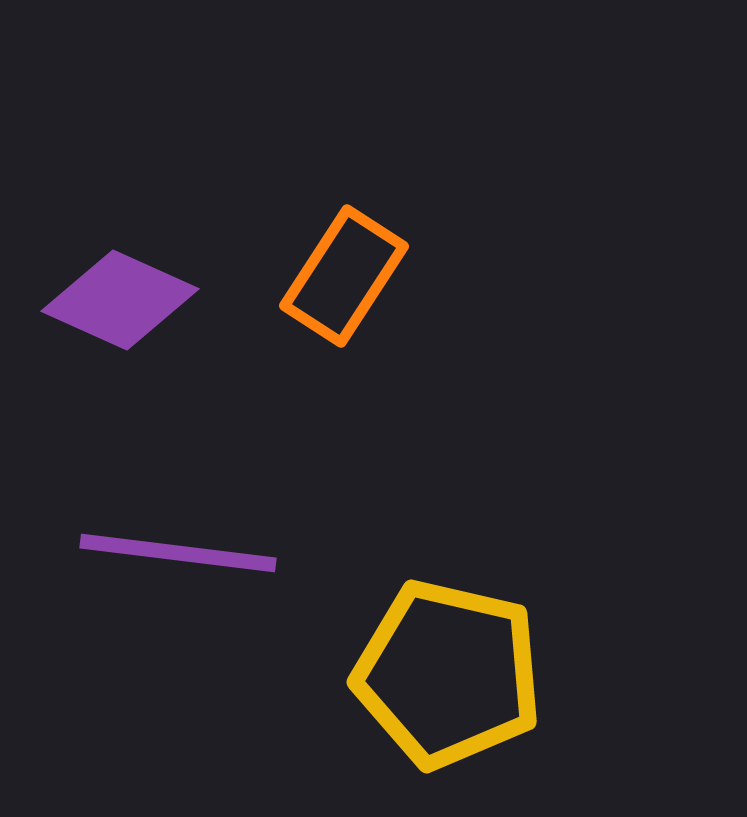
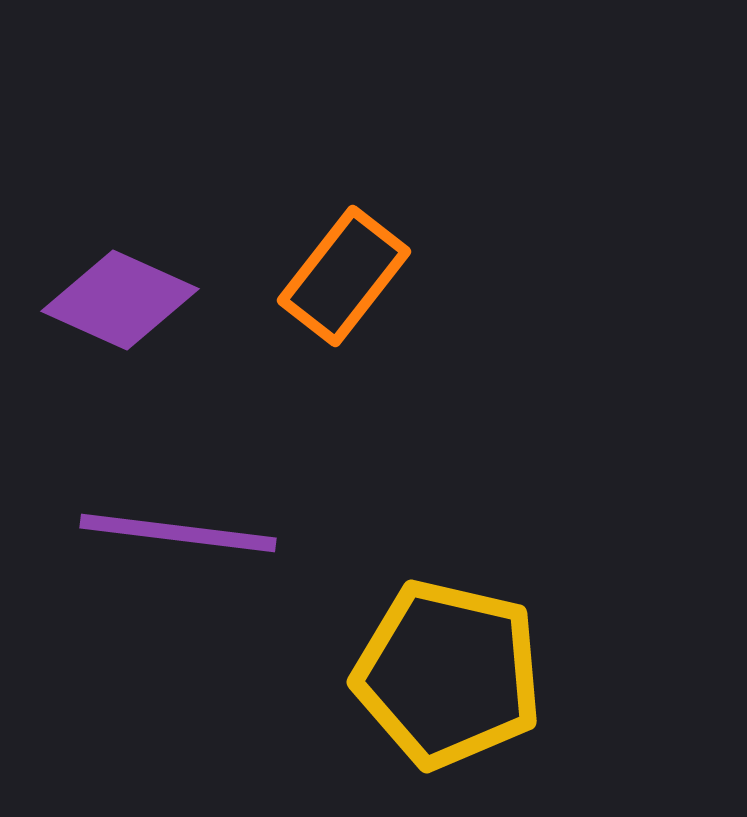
orange rectangle: rotated 5 degrees clockwise
purple line: moved 20 px up
